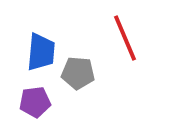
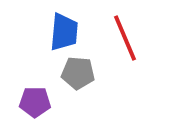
blue trapezoid: moved 23 px right, 20 px up
purple pentagon: rotated 8 degrees clockwise
